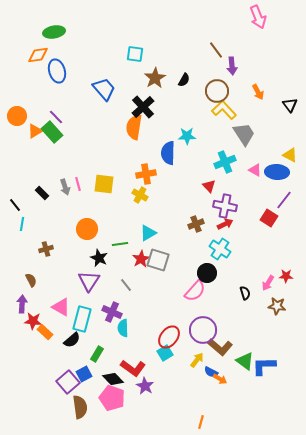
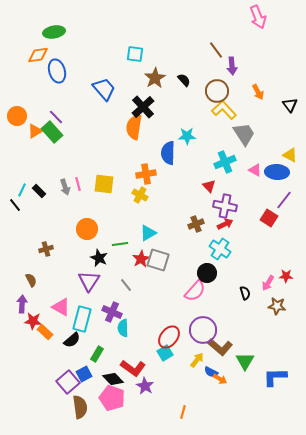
black semicircle at (184, 80): rotated 72 degrees counterclockwise
black rectangle at (42, 193): moved 3 px left, 2 px up
cyan line at (22, 224): moved 34 px up; rotated 16 degrees clockwise
green triangle at (245, 361): rotated 24 degrees clockwise
blue L-shape at (264, 366): moved 11 px right, 11 px down
orange line at (201, 422): moved 18 px left, 10 px up
